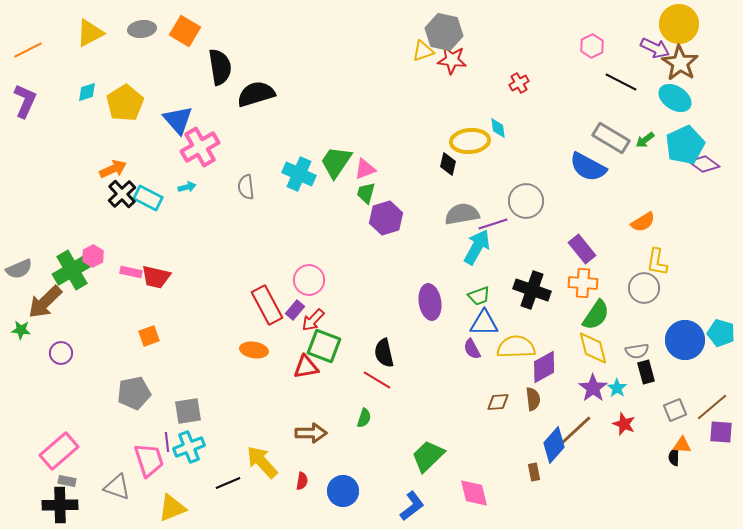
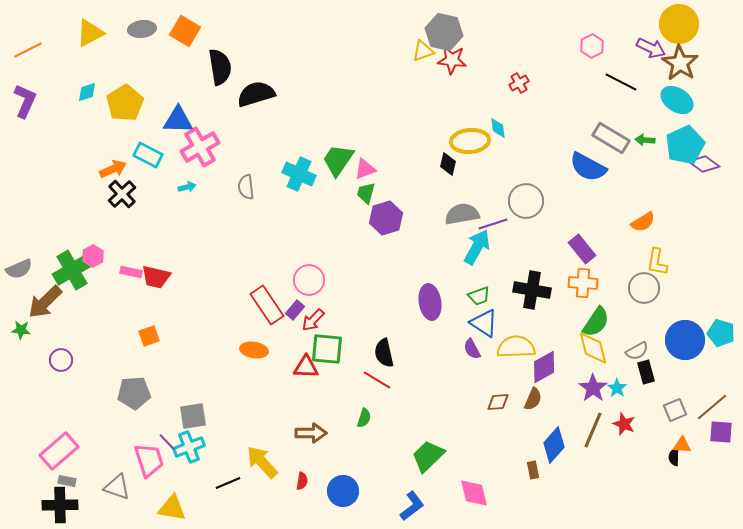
purple arrow at (655, 48): moved 4 px left
cyan ellipse at (675, 98): moved 2 px right, 2 px down
blue triangle at (178, 120): rotated 48 degrees counterclockwise
green arrow at (645, 140): rotated 42 degrees clockwise
green trapezoid at (336, 162): moved 2 px right, 2 px up
cyan rectangle at (148, 198): moved 43 px up
black cross at (532, 290): rotated 9 degrees counterclockwise
red rectangle at (267, 305): rotated 6 degrees counterclockwise
green semicircle at (596, 315): moved 7 px down
blue triangle at (484, 323): rotated 32 degrees clockwise
green square at (324, 346): moved 3 px right, 3 px down; rotated 16 degrees counterclockwise
gray semicircle at (637, 351): rotated 20 degrees counterclockwise
purple circle at (61, 353): moved 7 px down
red triangle at (306, 367): rotated 12 degrees clockwise
gray pentagon at (134, 393): rotated 8 degrees clockwise
brown semicircle at (533, 399): rotated 30 degrees clockwise
gray square at (188, 411): moved 5 px right, 5 px down
brown line at (576, 430): moved 17 px right; rotated 24 degrees counterclockwise
purple line at (167, 442): rotated 36 degrees counterclockwise
brown rectangle at (534, 472): moved 1 px left, 2 px up
yellow triangle at (172, 508): rotated 32 degrees clockwise
